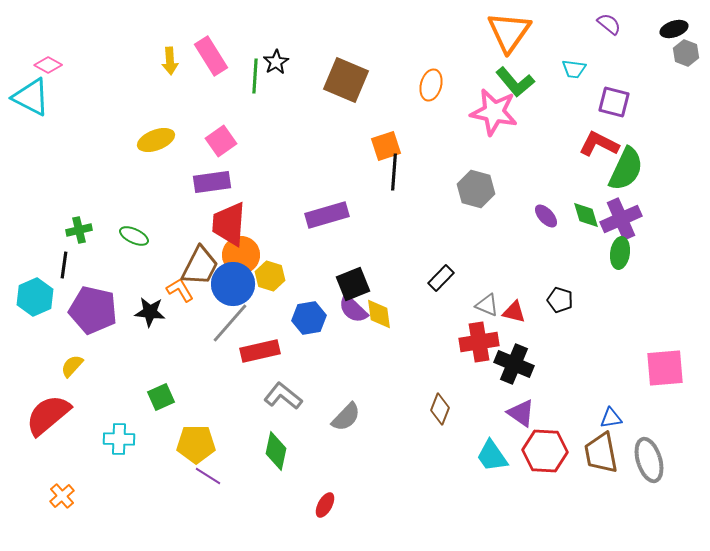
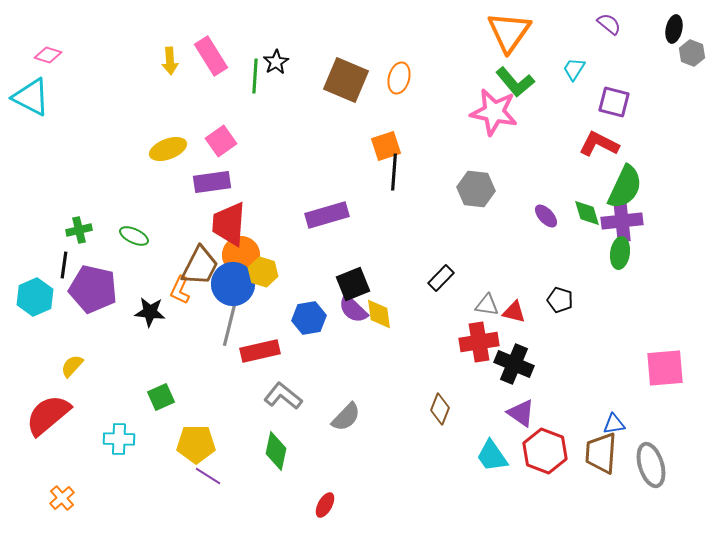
black ellipse at (674, 29): rotated 60 degrees counterclockwise
gray hexagon at (686, 53): moved 6 px right
pink diamond at (48, 65): moved 10 px up; rotated 12 degrees counterclockwise
cyan trapezoid at (574, 69): rotated 115 degrees clockwise
orange ellipse at (431, 85): moved 32 px left, 7 px up
yellow ellipse at (156, 140): moved 12 px right, 9 px down
green semicircle at (626, 169): moved 1 px left, 18 px down
gray hexagon at (476, 189): rotated 9 degrees counterclockwise
green diamond at (586, 215): moved 1 px right, 2 px up
purple cross at (621, 219): moved 1 px right, 2 px down; rotated 18 degrees clockwise
yellow hexagon at (270, 276): moved 7 px left, 4 px up
orange L-shape at (180, 290): rotated 124 degrees counterclockwise
gray triangle at (487, 305): rotated 15 degrees counterclockwise
purple pentagon at (93, 310): moved 21 px up
gray line at (230, 323): rotated 27 degrees counterclockwise
blue triangle at (611, 418): moved 3 px right, 6 px down
red hexagon at (545, 451): rotated 18 degrees clockwise
brown trapezoid at (601, 453): rotated 15 degrees clockwise
gray ellipse at (649, 460): moved 2 px right, 5 px down
orange cross at (62, 496): moved 2 px down
